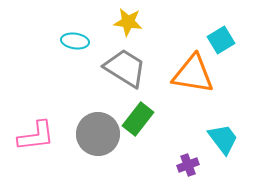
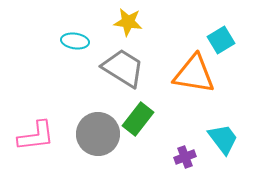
gray trapezoid: moved 2 px left
orange triangle: moved 1 px right
purple cross: moved 3 px left, 8 px up
